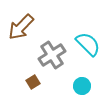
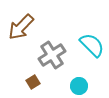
cyan semicircle: moved 4 px right, 1 px down
cyan circle: moved 3 px left
